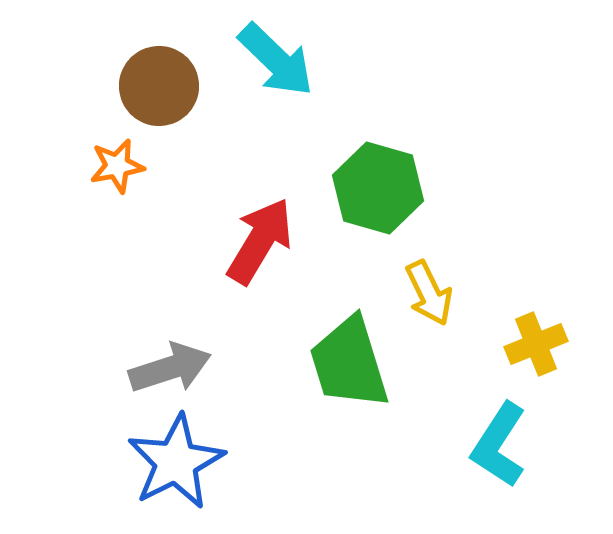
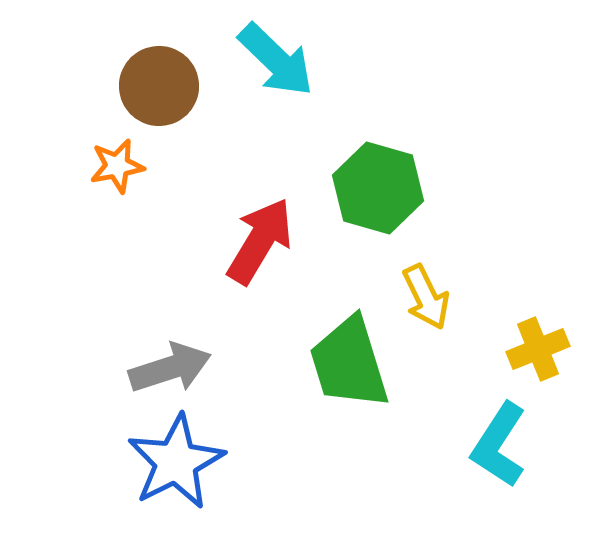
yellow arrow: moved 3 px left, 4 px down
yellow cross: moved 2 px right, 5 px down
